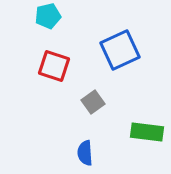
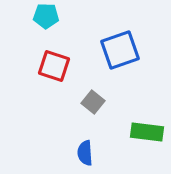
cyan pentagon: moved 2 px left; rotated 15 degrees clockwise
blue square: rotated 6 degrees clockwise
gray square: rotated 15 degrees counterclockwise
